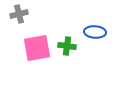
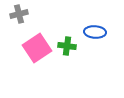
pink square: rotated 24 degrees counterclockwise
